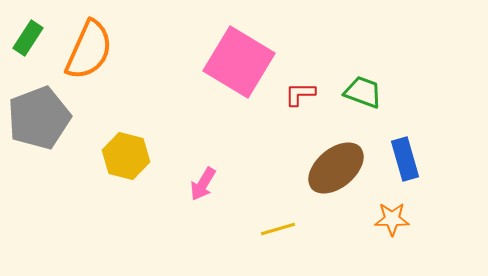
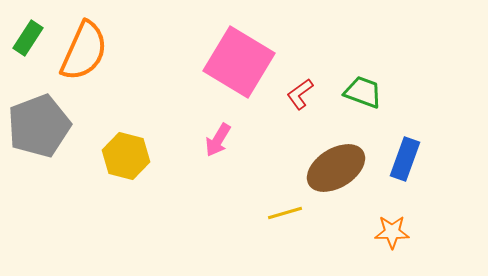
orange semicircle: moved 5 px left, 1 px down
red L-shape: rotated 36 degrees counterclockwise
gray pentagon: moved 8 px down
blue rectangle: rotated 36 degrees clockwise
brown ellipse: rotated 8 degrees clockwise
pink arrow: moved 15 px right, 44 px up
orange star: moved 13 px down
yellow line: moved 7 px right, 16 px up
